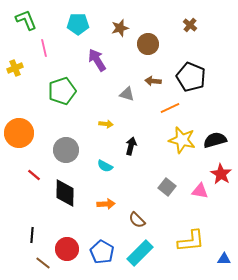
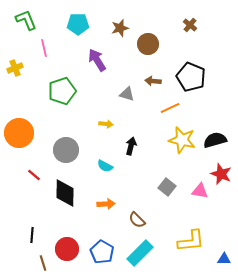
red star: rotated 10 degrees counterclockwise
brown line: rotated 35 degrees clockwise
